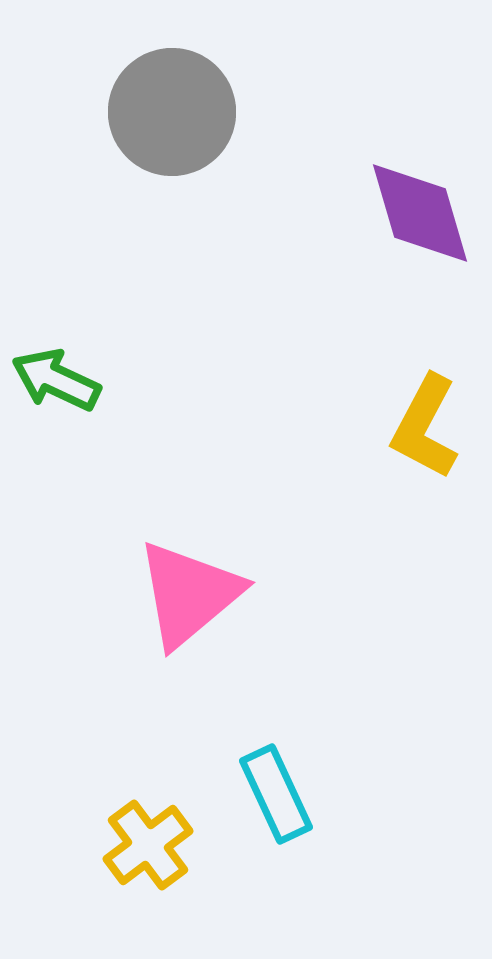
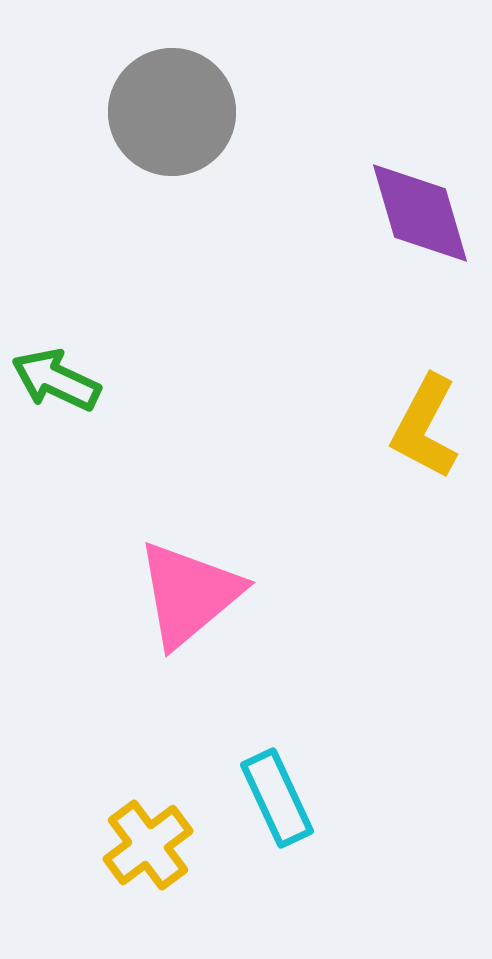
cyan rectangle: moved 1 px right, 4 px down
